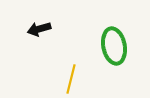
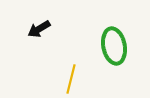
black arrow: rotated 15 degrees counterclockwise
